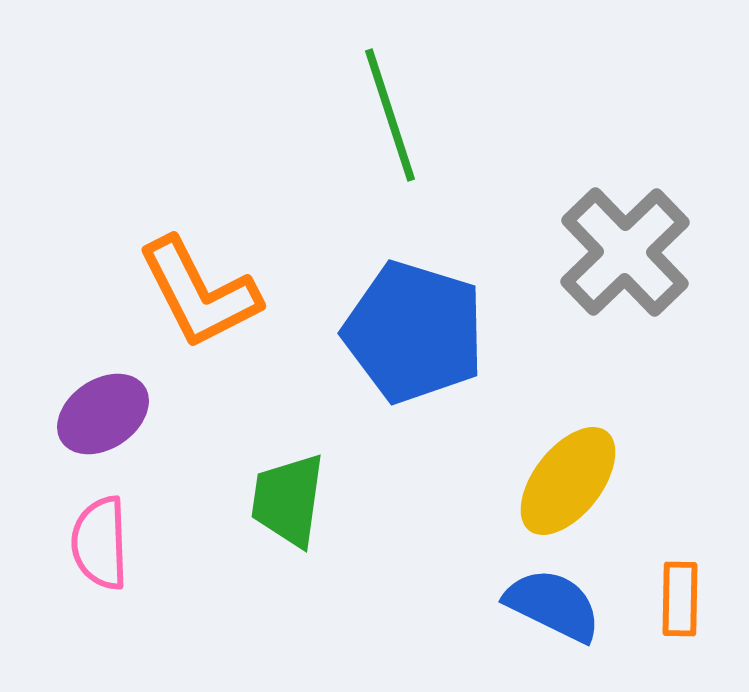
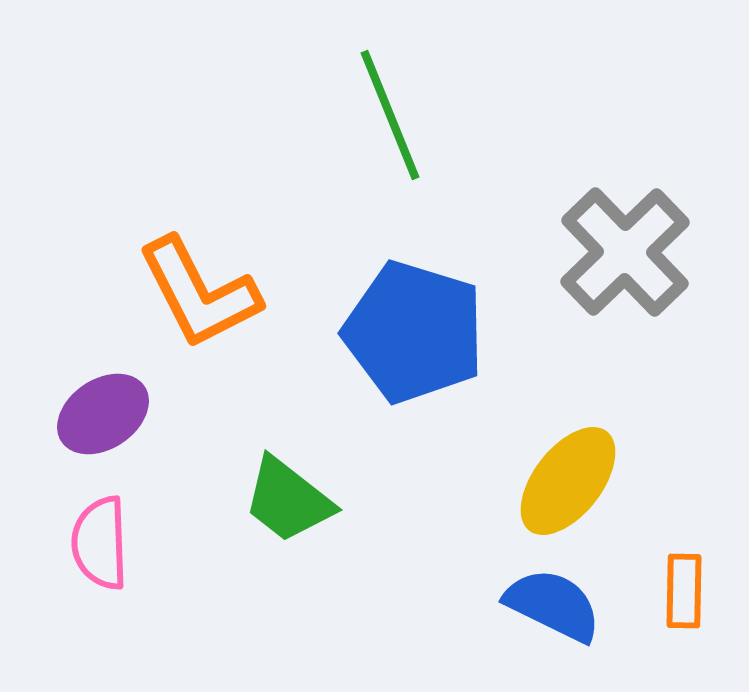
green line: rotated 4 degrees counterclockwise
green trapezoid: rotated 60 degrees counterclockwise
orange rectangle: moved 4 px right, 8 px up
